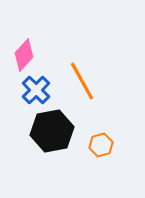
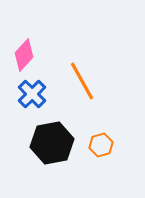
blue cross: moved 4 px left, 4 px down
black hexagon: moved 12 px down
